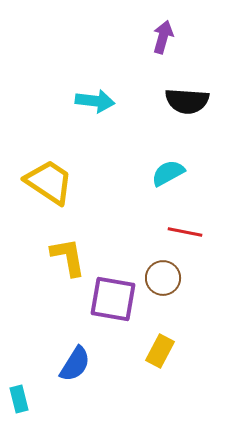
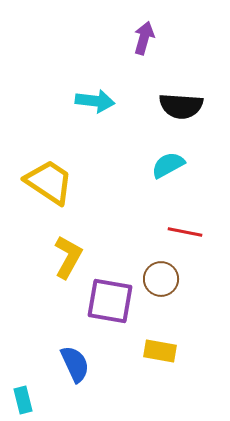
purple arrow: moved 19 px left, 1 px down
black semicircle: moved 6 px left, 5 px down
cyan semicircle: moved 8 px up
yellow L-shape: rotated 39 degrees clockwise
brown circle: moved 2 px left, 1 px down
purple square: moved 3 px left, 2 px down
yellow rectangle: rotated 72 degrees clockwise
blue semicircle: rotated 57 degrees counterclockwise
cyan rectangle: moved 4 px right, 1 px down
